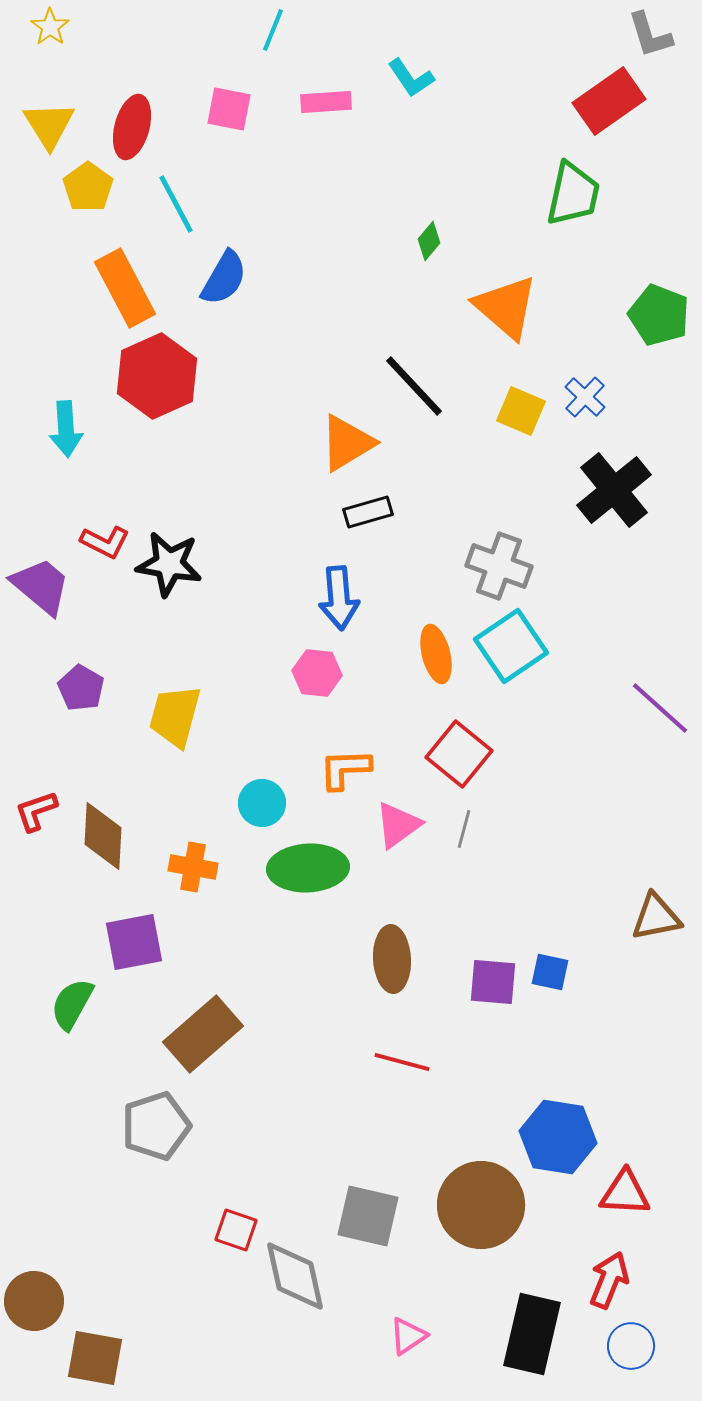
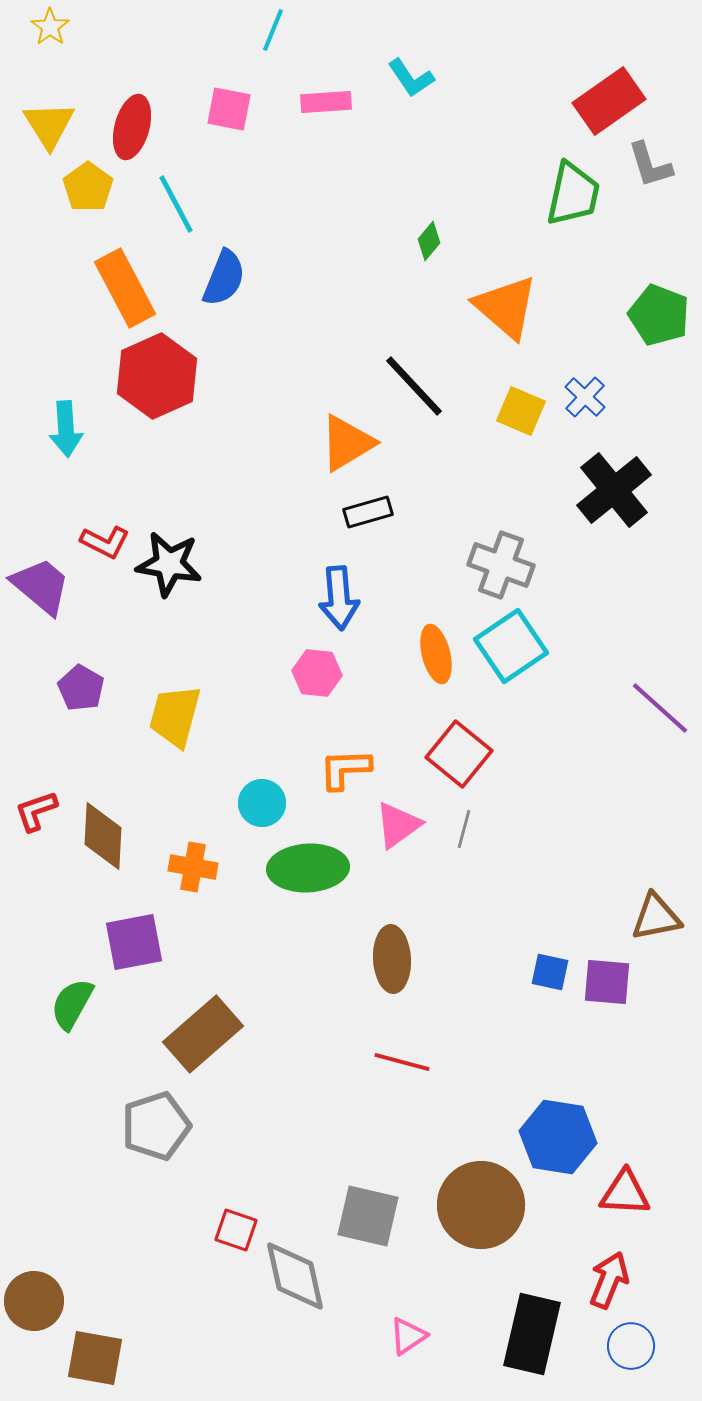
gray L-shape at (650, 35): moved 130 px down
blue semicircle at (224, 278): rotated 8 degrees counterclockwise
gray cross at (499, 566): moved 2 px right, 1 px up
purple square at (493, 982): moved 114 px right
